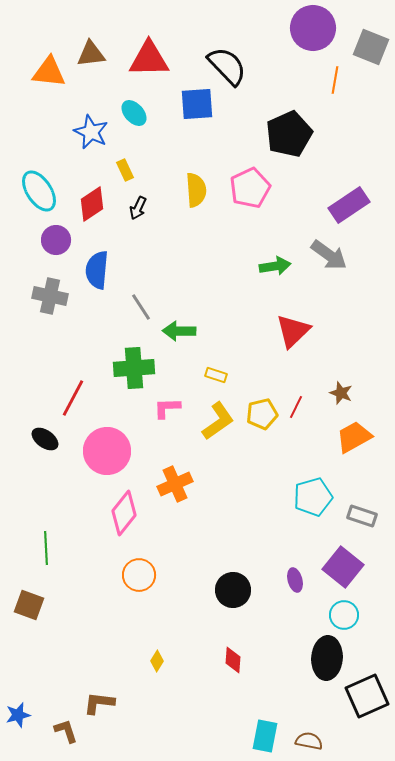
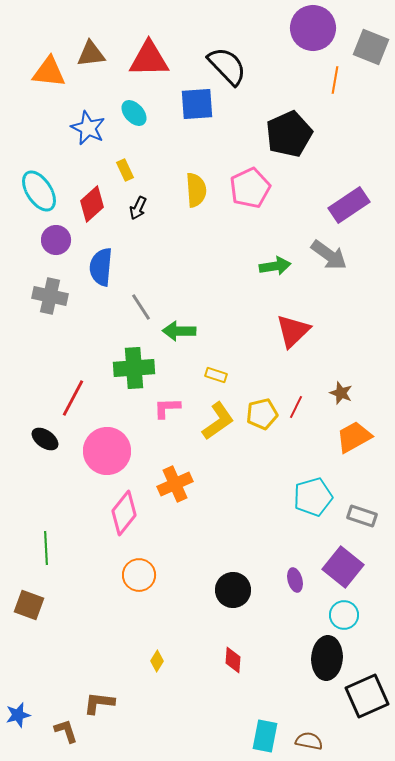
blue star at (91, 132): moved 3 px left, 4 px up
red diamond at (92, 204): rotated 9 degrees counterclockwise
blue semicircle at (97, 270): moved 4 px right, 3 px up
